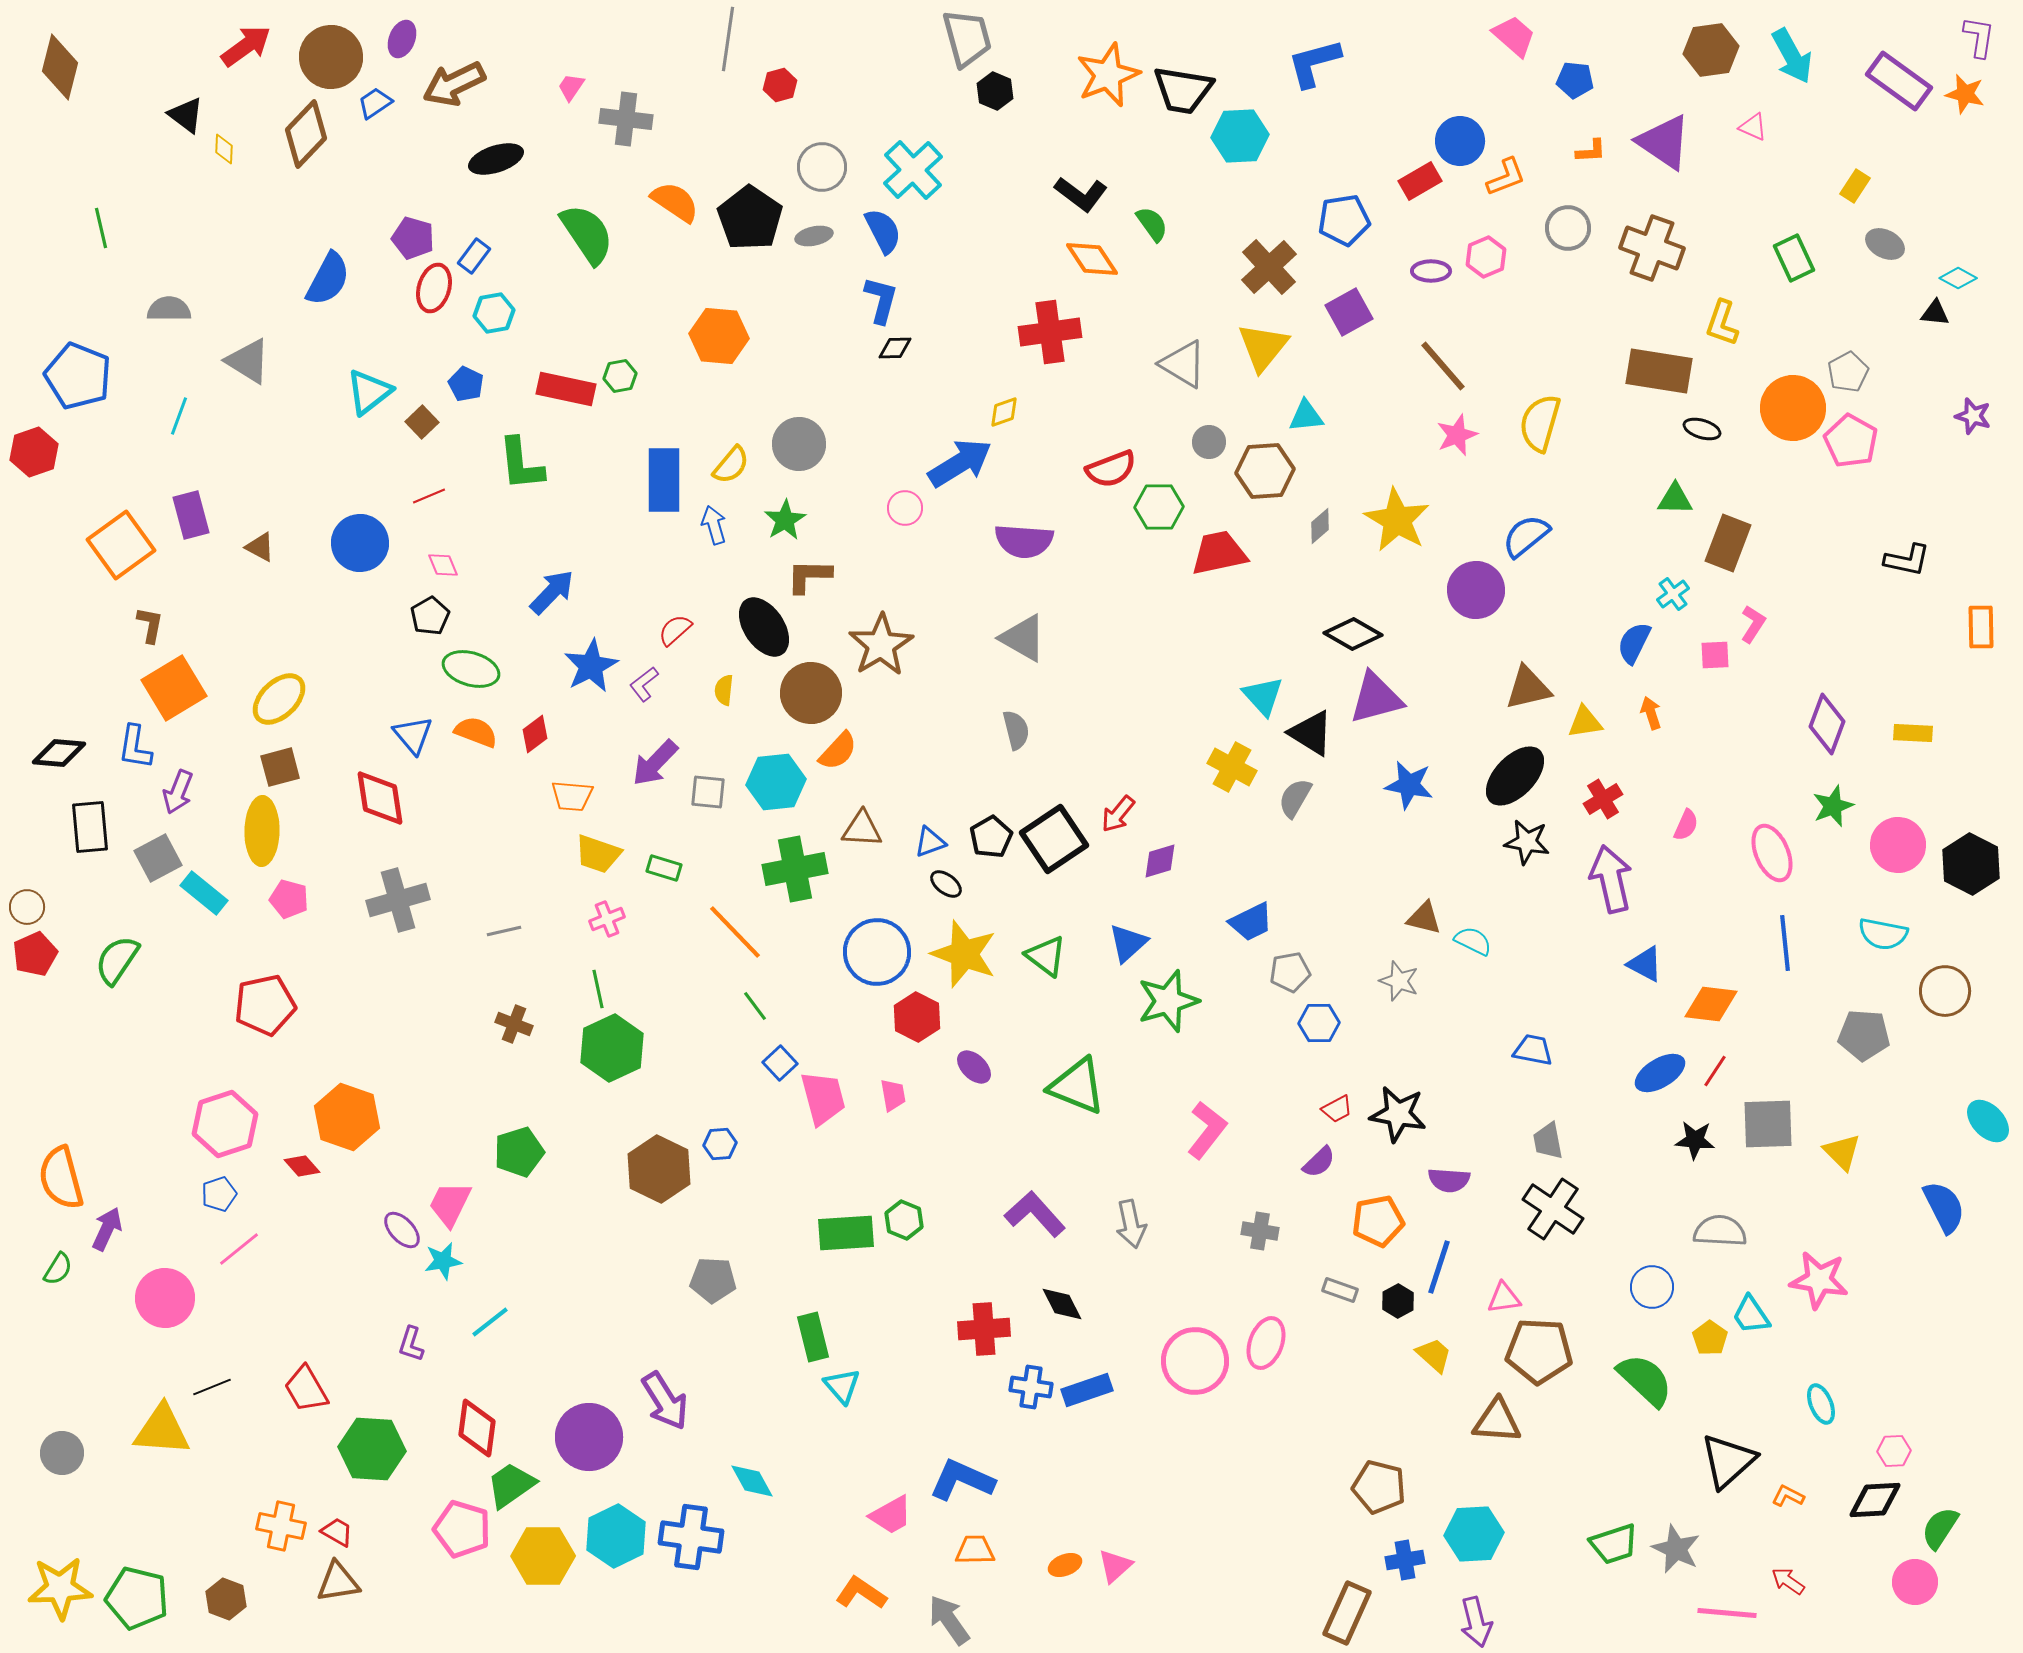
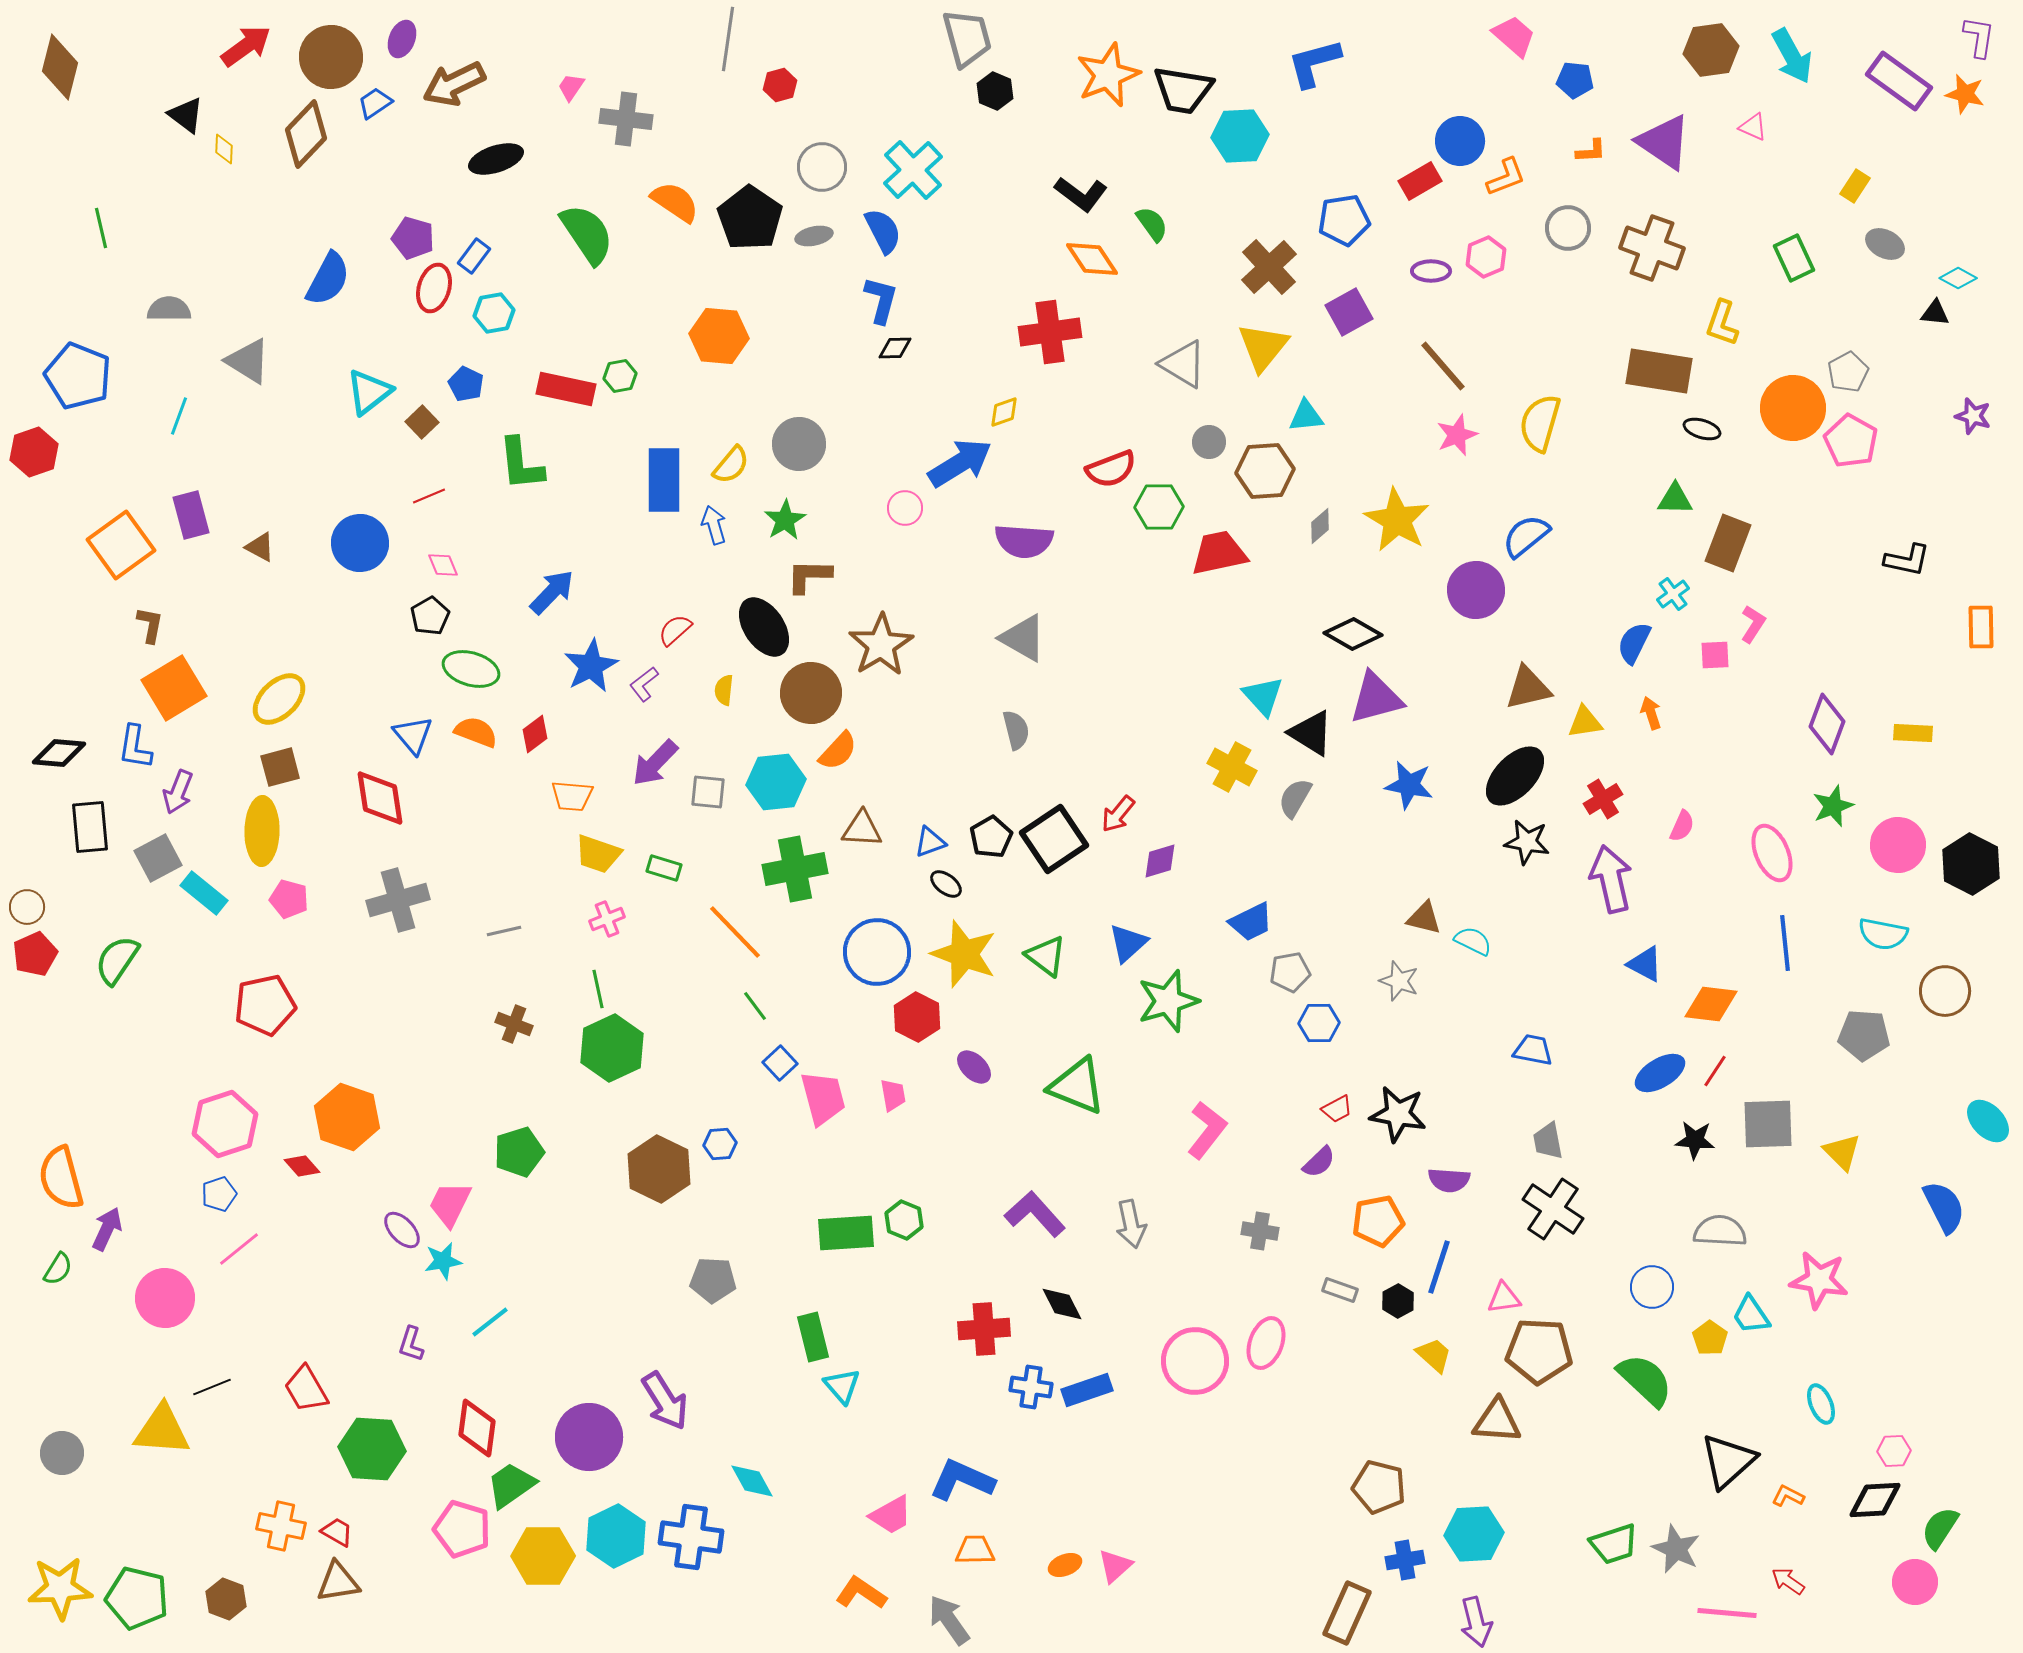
pink semicircle at (1686, 825): moved 4 px left, 1 px down
